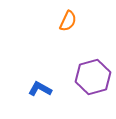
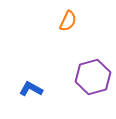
blue L-shape: moved 9 px left
